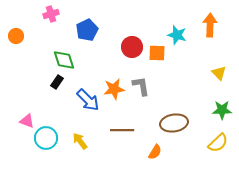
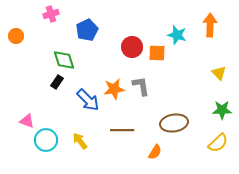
cyan circle: moved 2 px down
